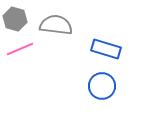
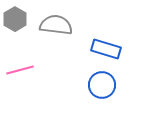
gray hexagon: rotated 15 degrees clockwise
pink line: moved 21 px down; rotated 8 degrees clockwise
blue circle: moved 1 px up
